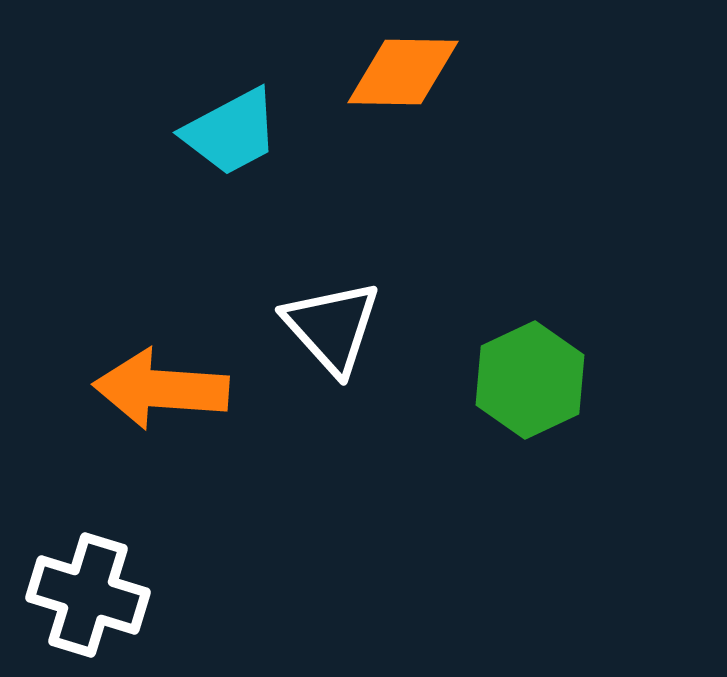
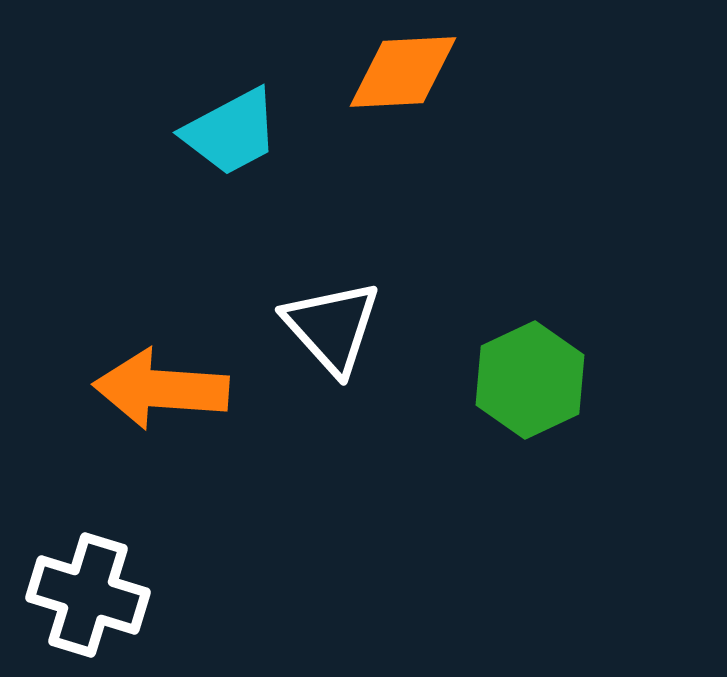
orange diamond: rotated 4 degrees counterclockwise
